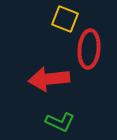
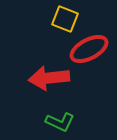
red ellipse: rotated 57 degrees clockwise
red arrow: moved 1 px up
